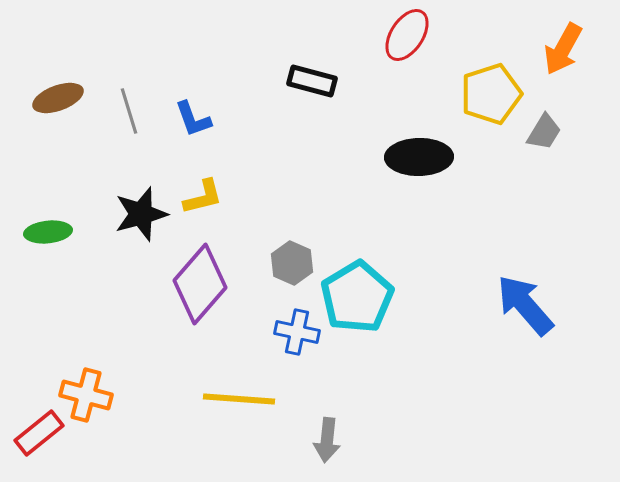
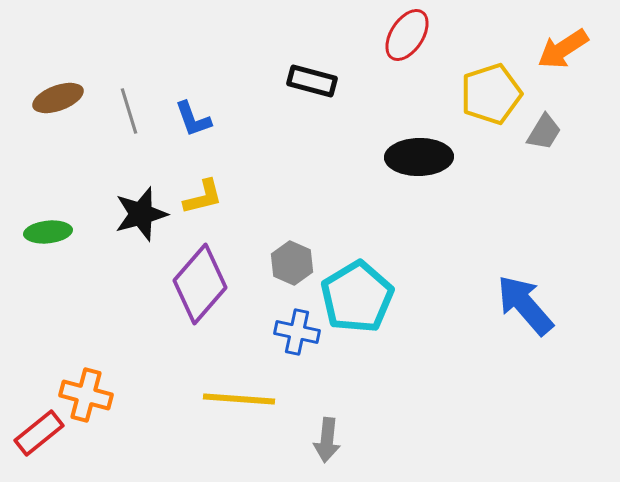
orange arrow: rotated 28 degrees clockwise
